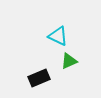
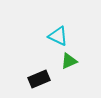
black rectangle: moved 1 px down
